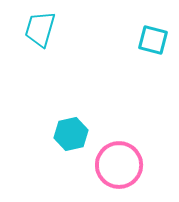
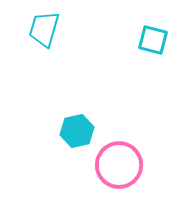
cyan trapezoid: moved 4 px right
cyan hexagon: moved 6 px right, 3 px up
